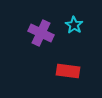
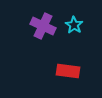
purple cross: moved 2 px right, 7 px up
